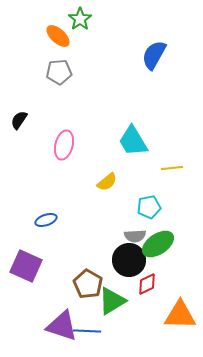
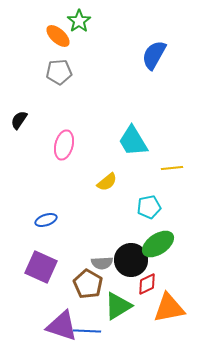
green star: moved 1 px left, 2 px down
gray semicircle: moved 33 px left, 27 px down
black circle: moved 2 px right
purple square: moved 15 px right, 1 px down
green triangle: moved 6 px right, 5 px down
orange triangle: moved 11 px left, 7 px up; rotated 12 degrees counterclockwise
